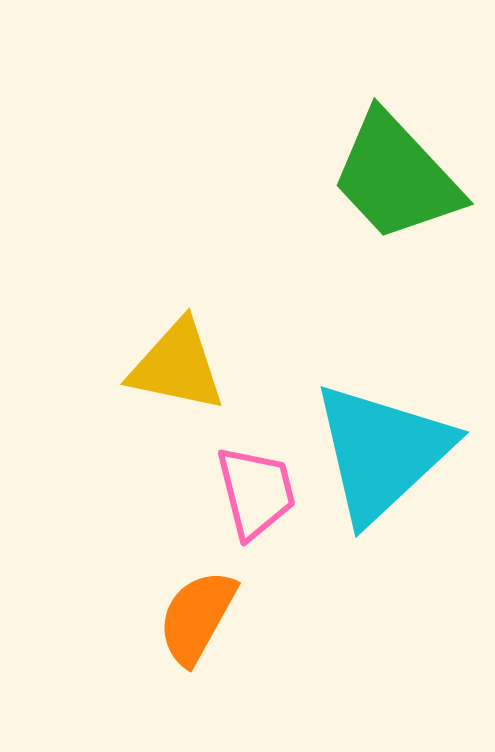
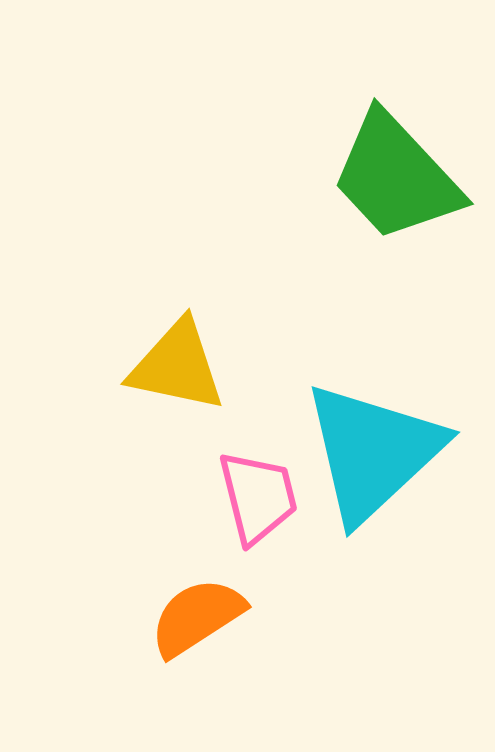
cyan triangle: moved 9 px left
pink trapezoid: moved 2 px right, 5 px down
orange semicircle: rotated 28 degrees clockwise
